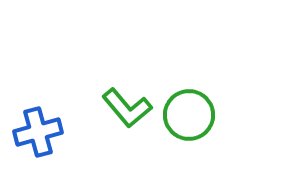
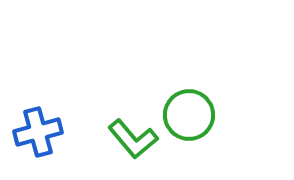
green L-shape: moved 6 px right, 31 px down
